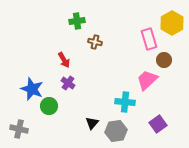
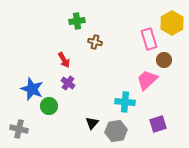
purple square: rotated 18 degrees clockwise
